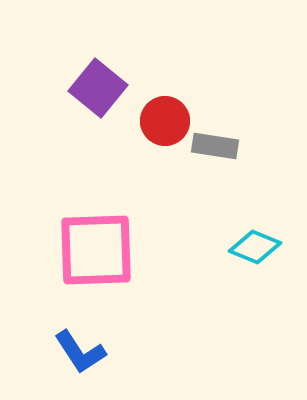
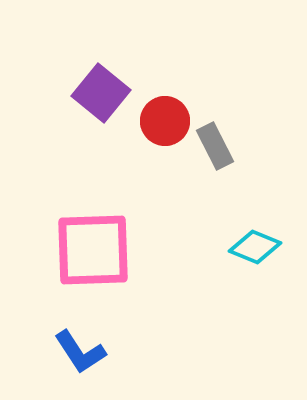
purple square: moved 3 px right, 5 px down
gray rectangle: rotated 54 degrees clockwise
pink square: moved 3 px left
